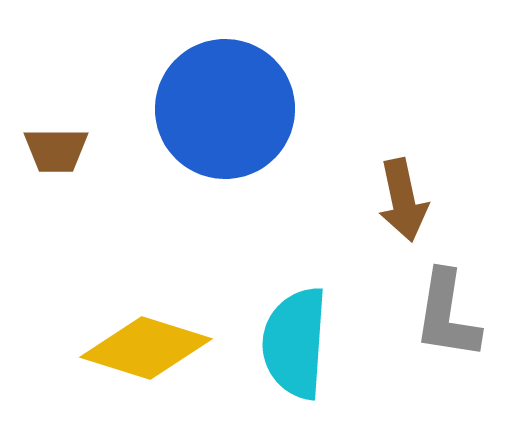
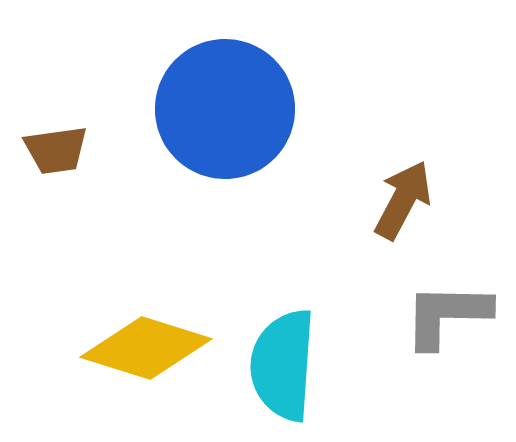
brown trapezoid: rotated 8 degrees counterclockwise
brown arrow: rotated 140 degrees counterclockwise
gray L-shape: rotated 82 degrees clockwise
cyan semicircle: moved 12 px left, 22 px down
